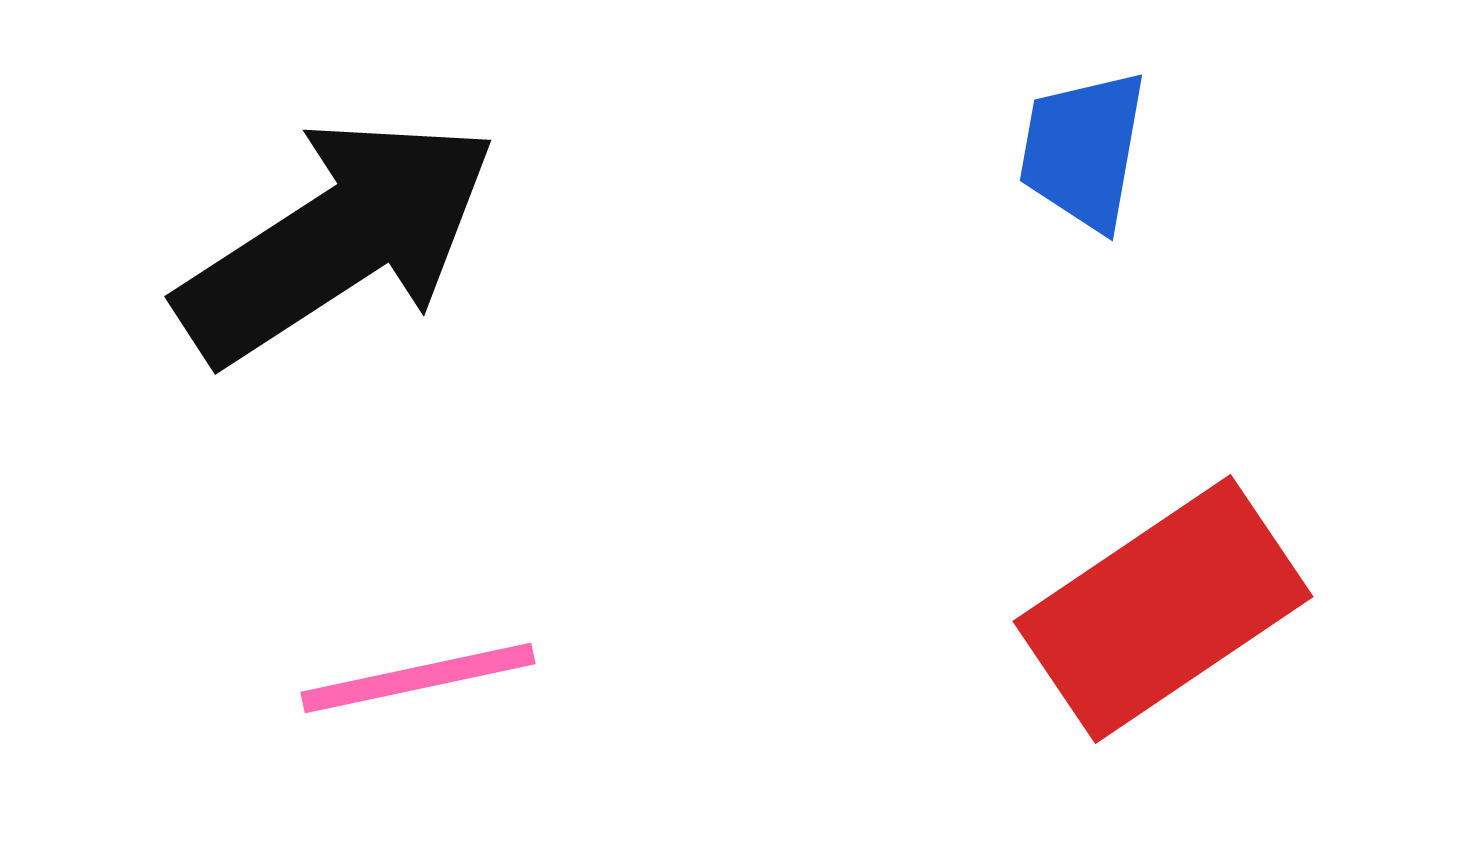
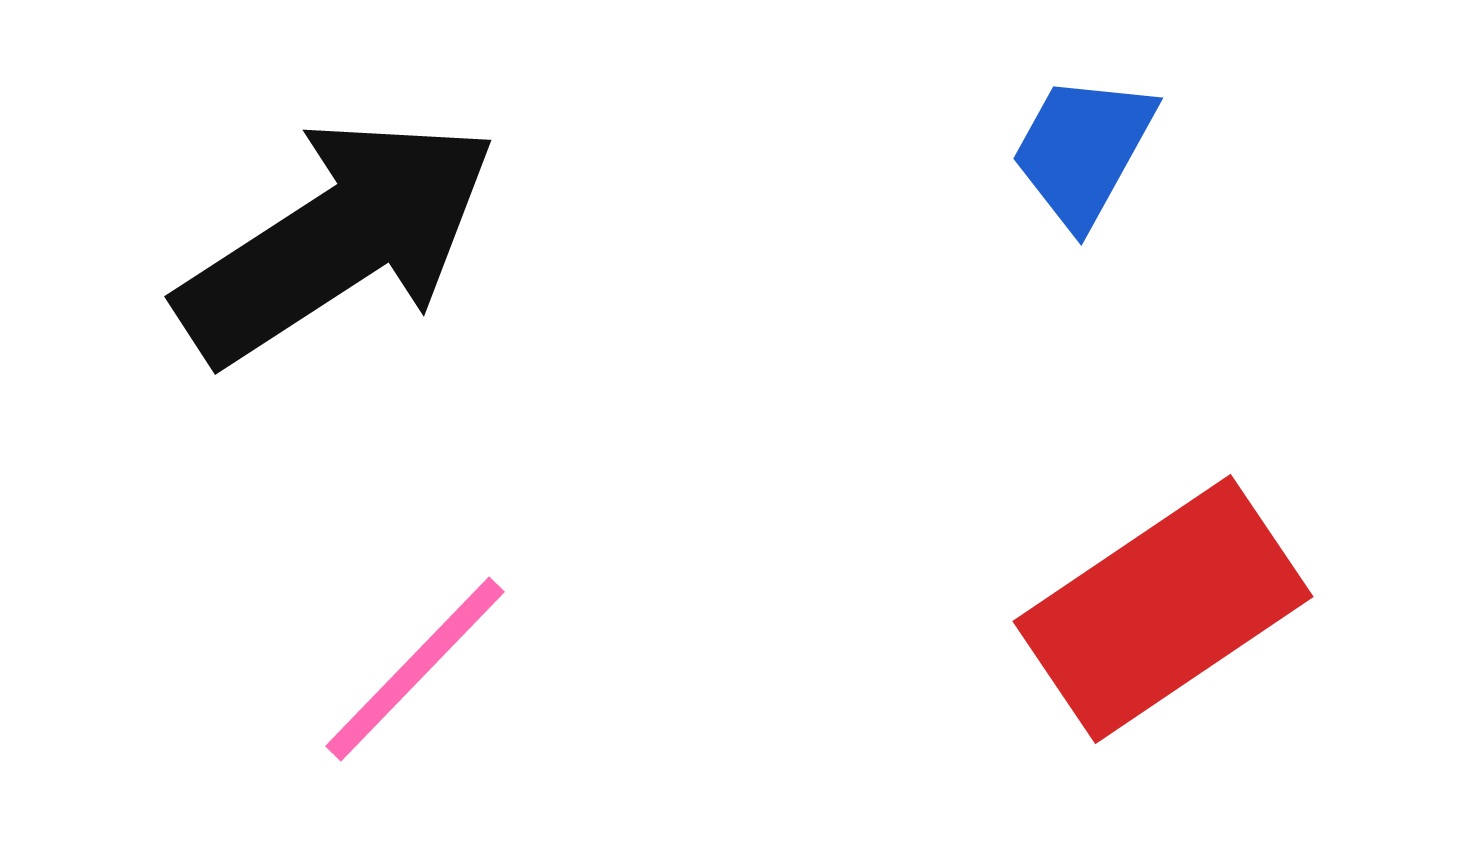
blue trapezoid: rotated 19 degrees clockwise
pink line: moved 3 px left, 9 px up; rotated 34 degrees counterclockwise
